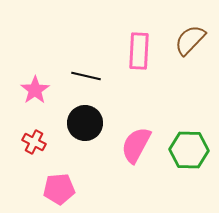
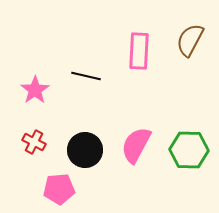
brown semicircle: rotated 16 degrees counterclockwise
black circle: moved 27 px down
